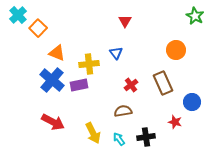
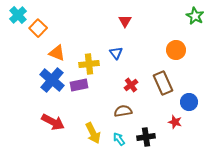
blue circle: moved 3 px left
